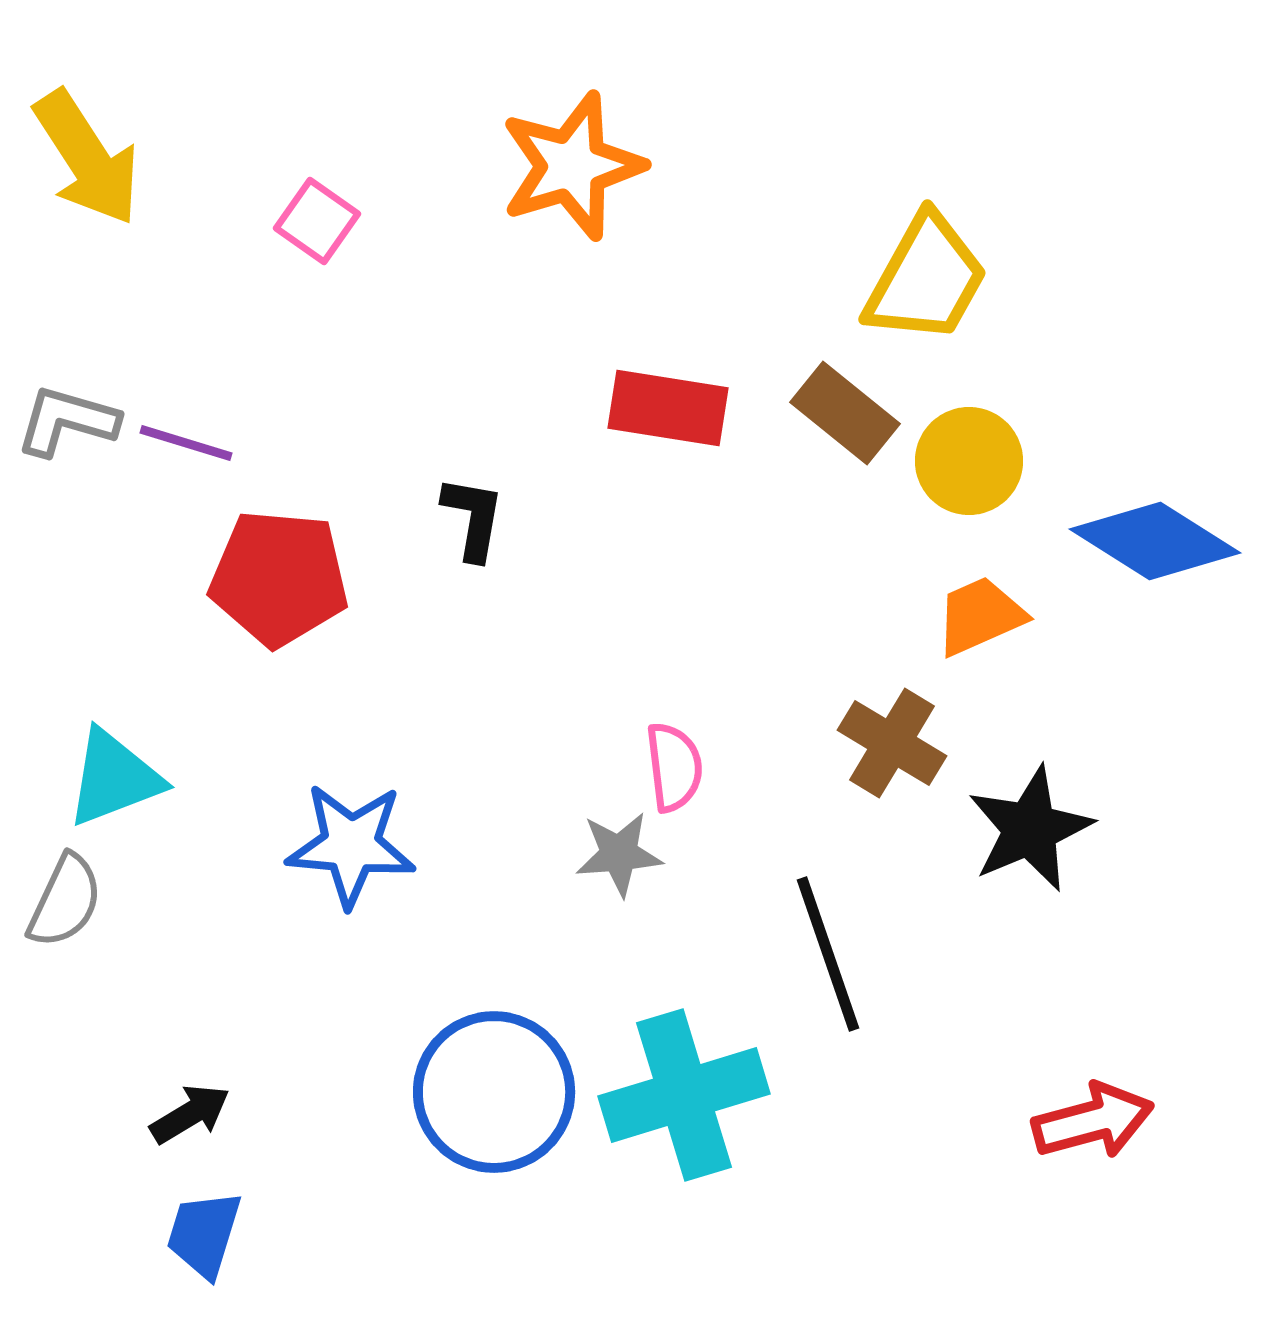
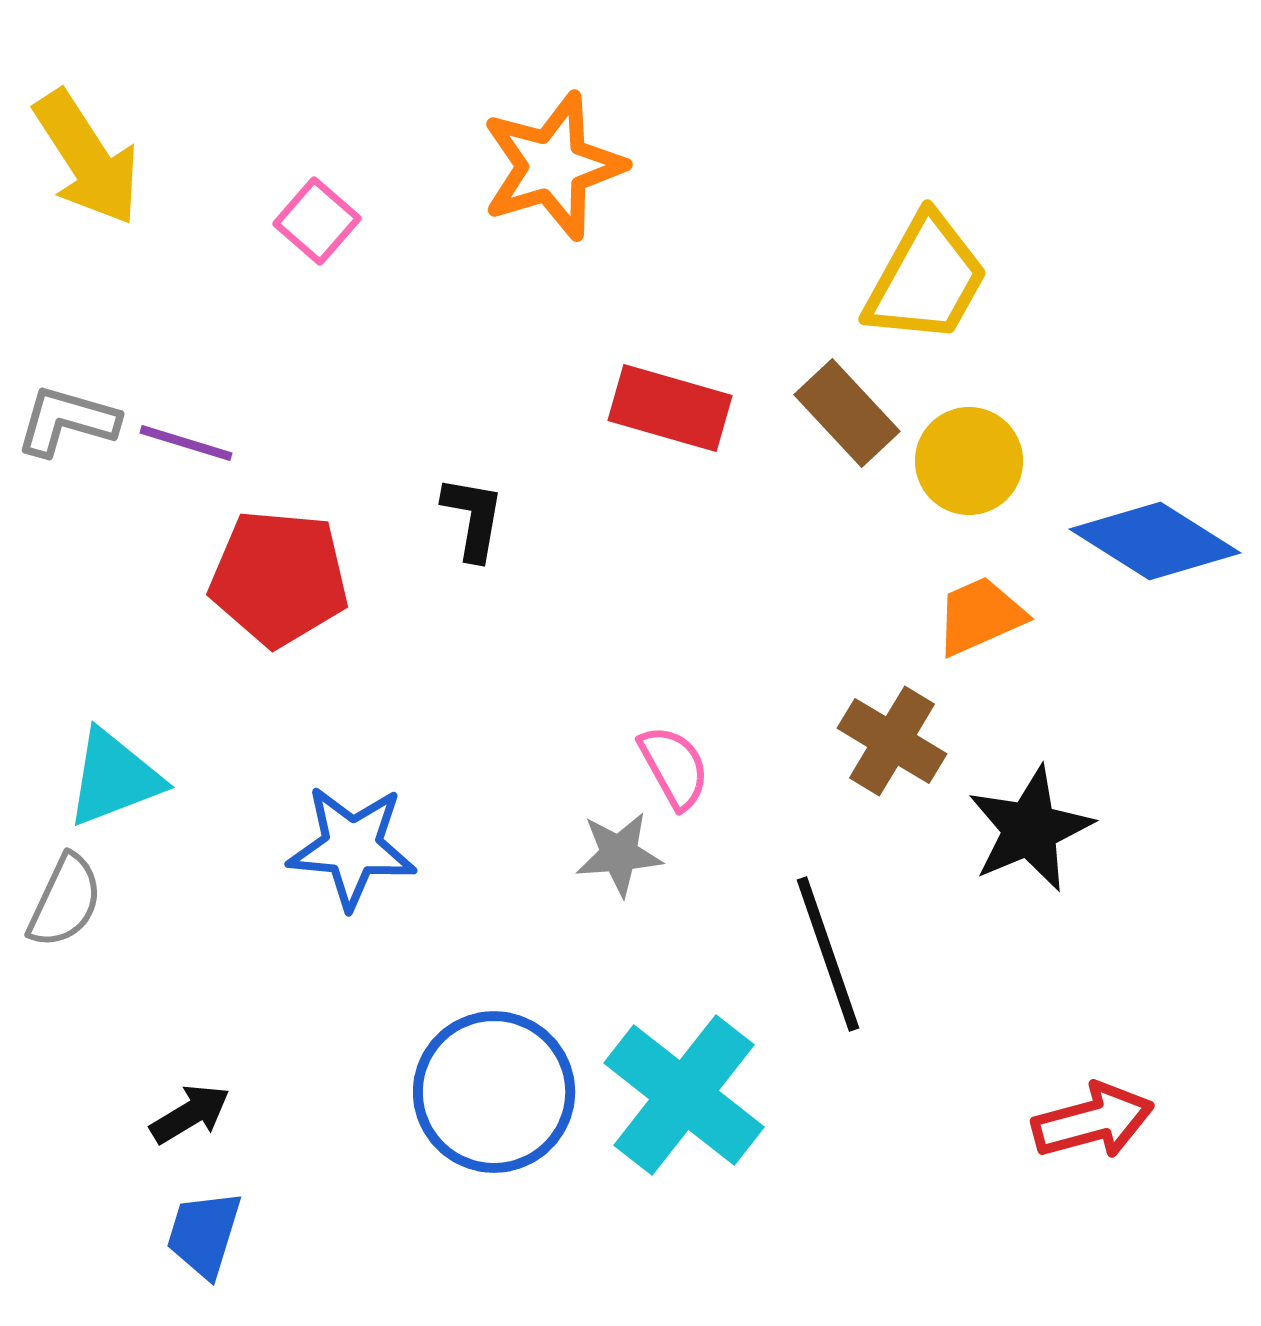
orange star: moved 19 px left
pink square: rotated 6 degrees clockwise
red rectangle: moved 2 px right; rotated 7 degrees clockwise
brown rectangle: moved 2 px right; rotated 8 degrees clockwise
brown cross: moved 2 px up
pink semicircle: rotated 22 degrees counterclockwise
blue star: moved 1 px right, 2 px down
cyan cross: rotated 35 degrees counterclockwise
